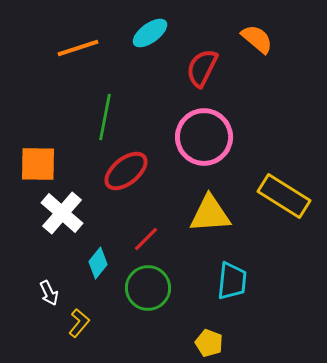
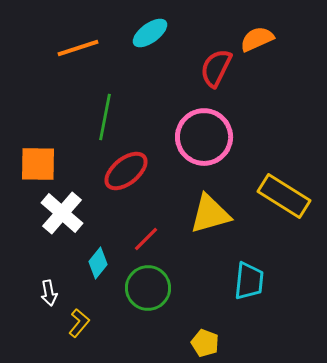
orange semicircle: rotated 64 degrees counterclockwise
red semicircle: moved 14 px right
yellow triangle: rotated 12 degrees counterclockwise
cyan trapezoid: moved 17 px right
white arrow: rotated 15 degrees clockwise
yellow pentagon: moved 4 px left
